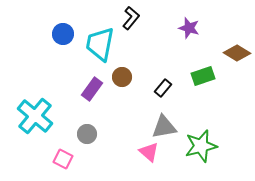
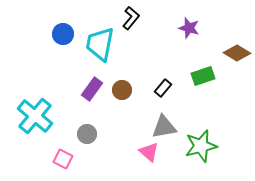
brown circle: moved 13 px down
